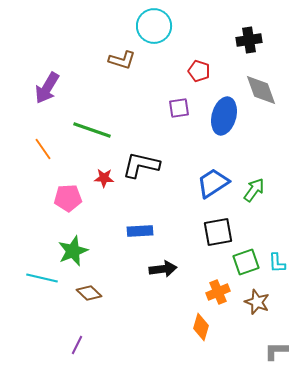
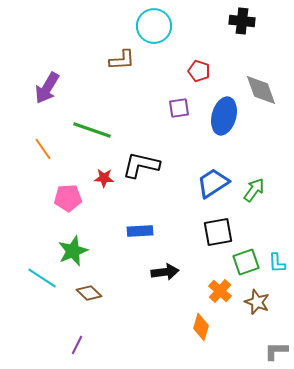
black cross: moved 7 px left, 19 px up; rotated 15 degrees clockwise
brown L-shape: rotated 20 degrees counterclockwise
black arrow: moved 2 px right, 3 px down
cyan line: rotated 20 degrees clockwise
orange cross: moved 2 px right, 1 px up; rotated 25 degrees counterclockwise
